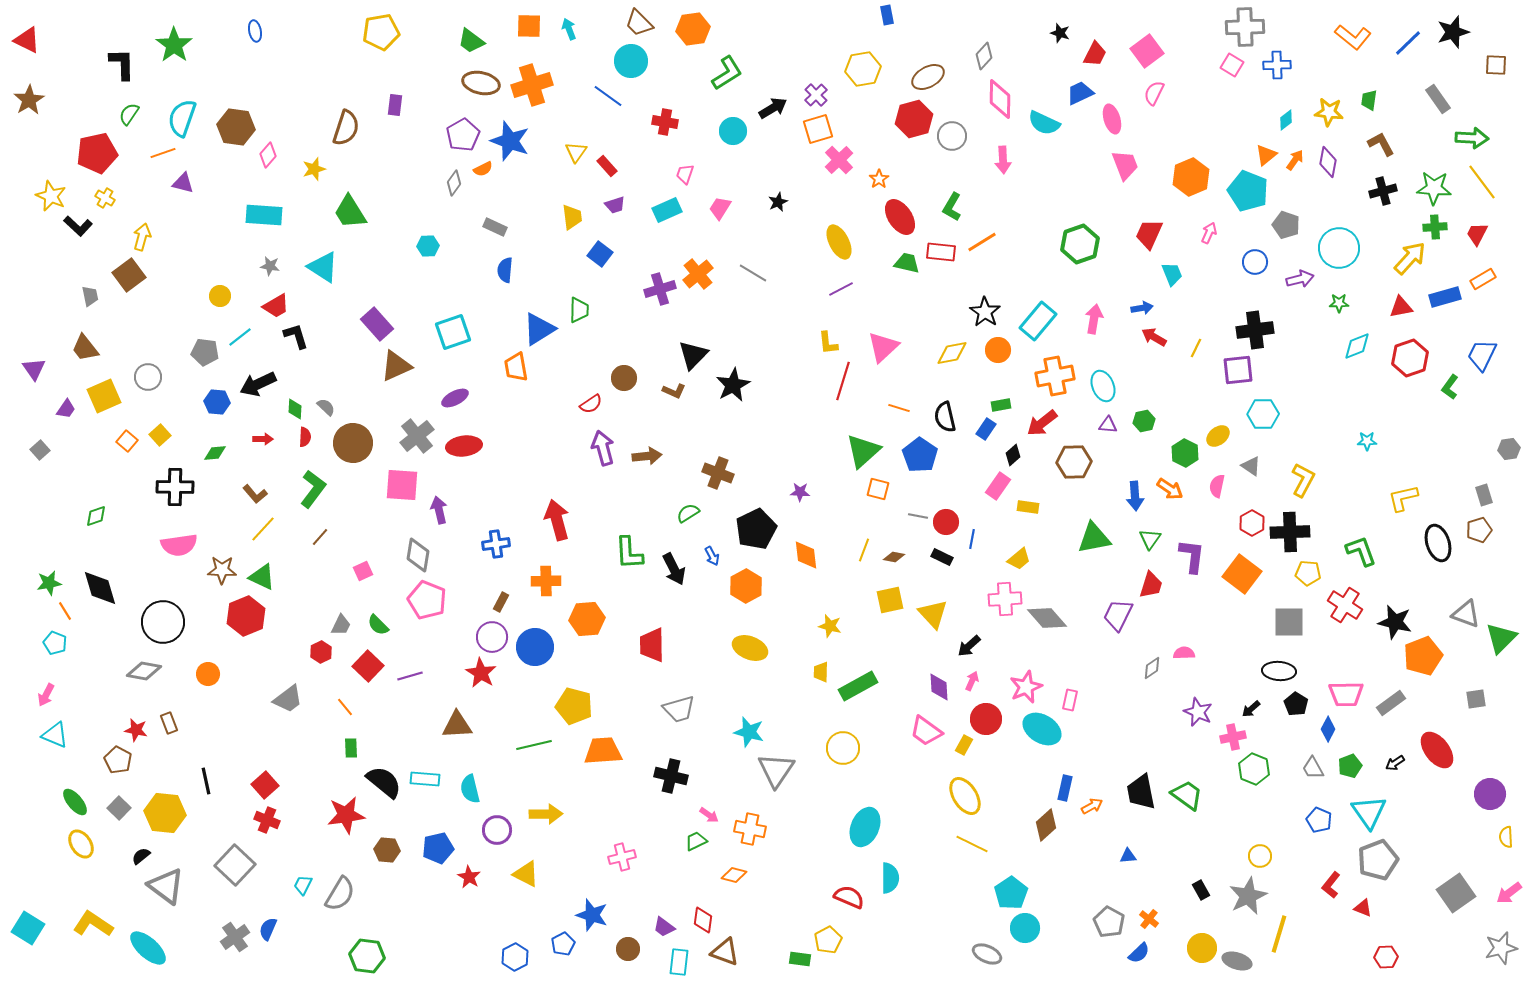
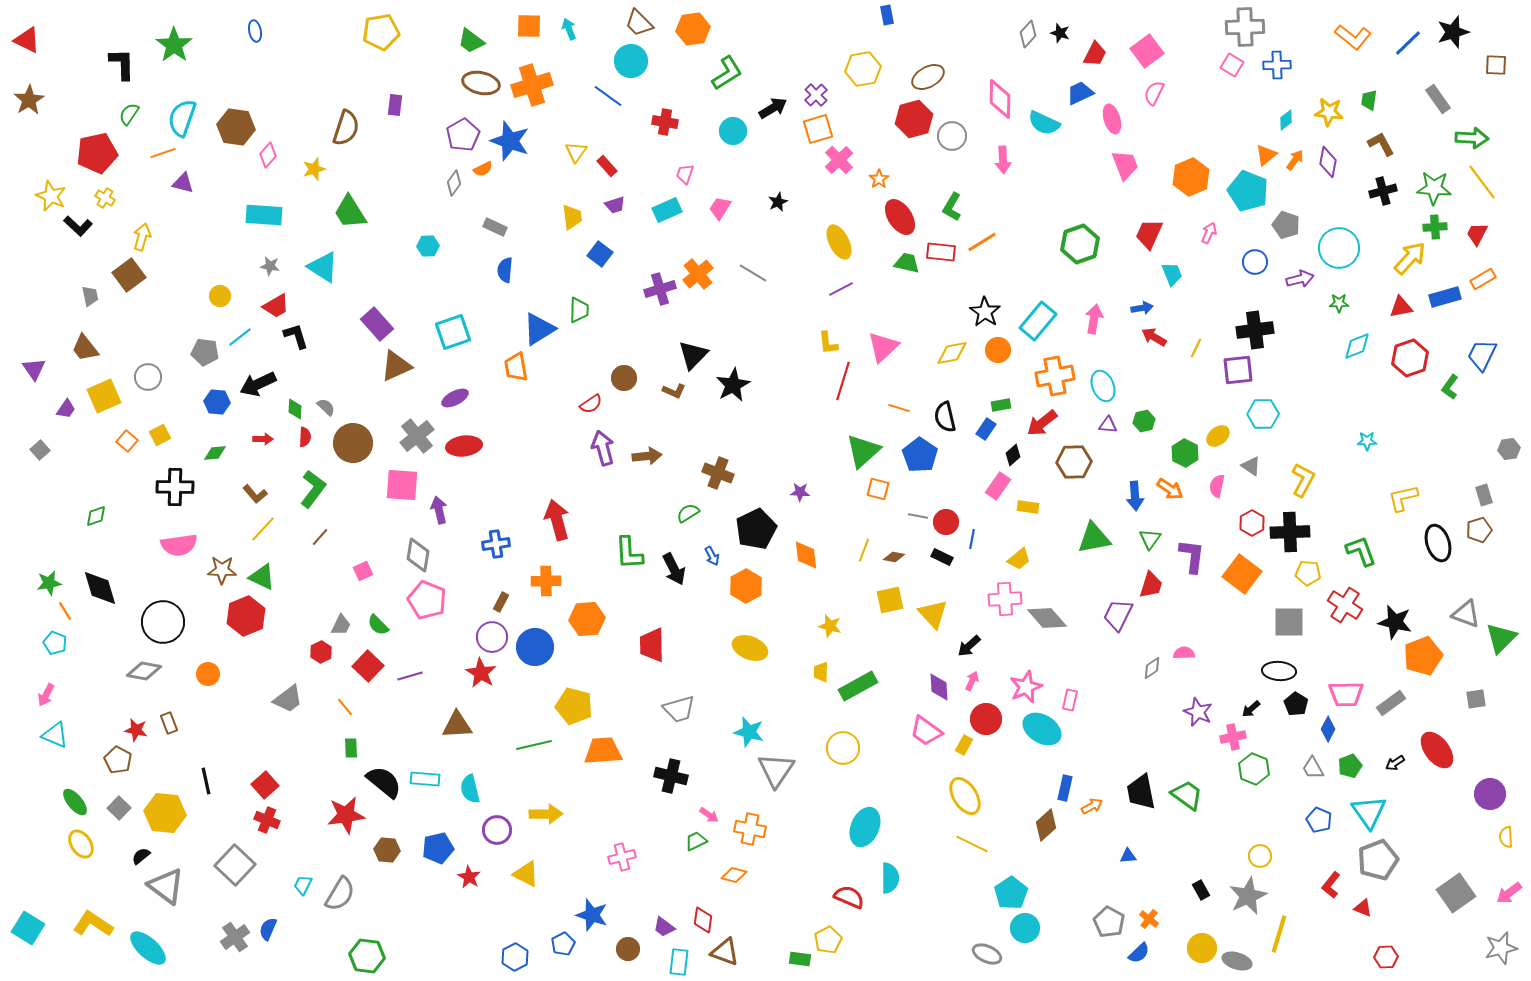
gray diamond at (984, 56): moved 44 px right, 22 px up
yellow square at (160, 435): rotated 15 degrees clockwise
